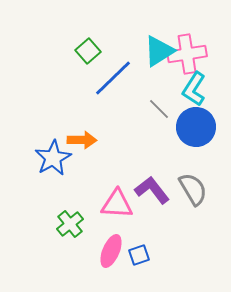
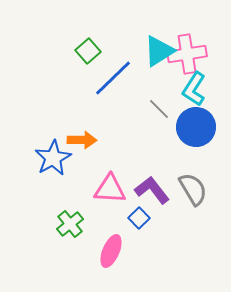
pink triangle: moved 7 px left, 15 px up
blue square: moved 37 px up; rotated 25 degrees counterclockwise
